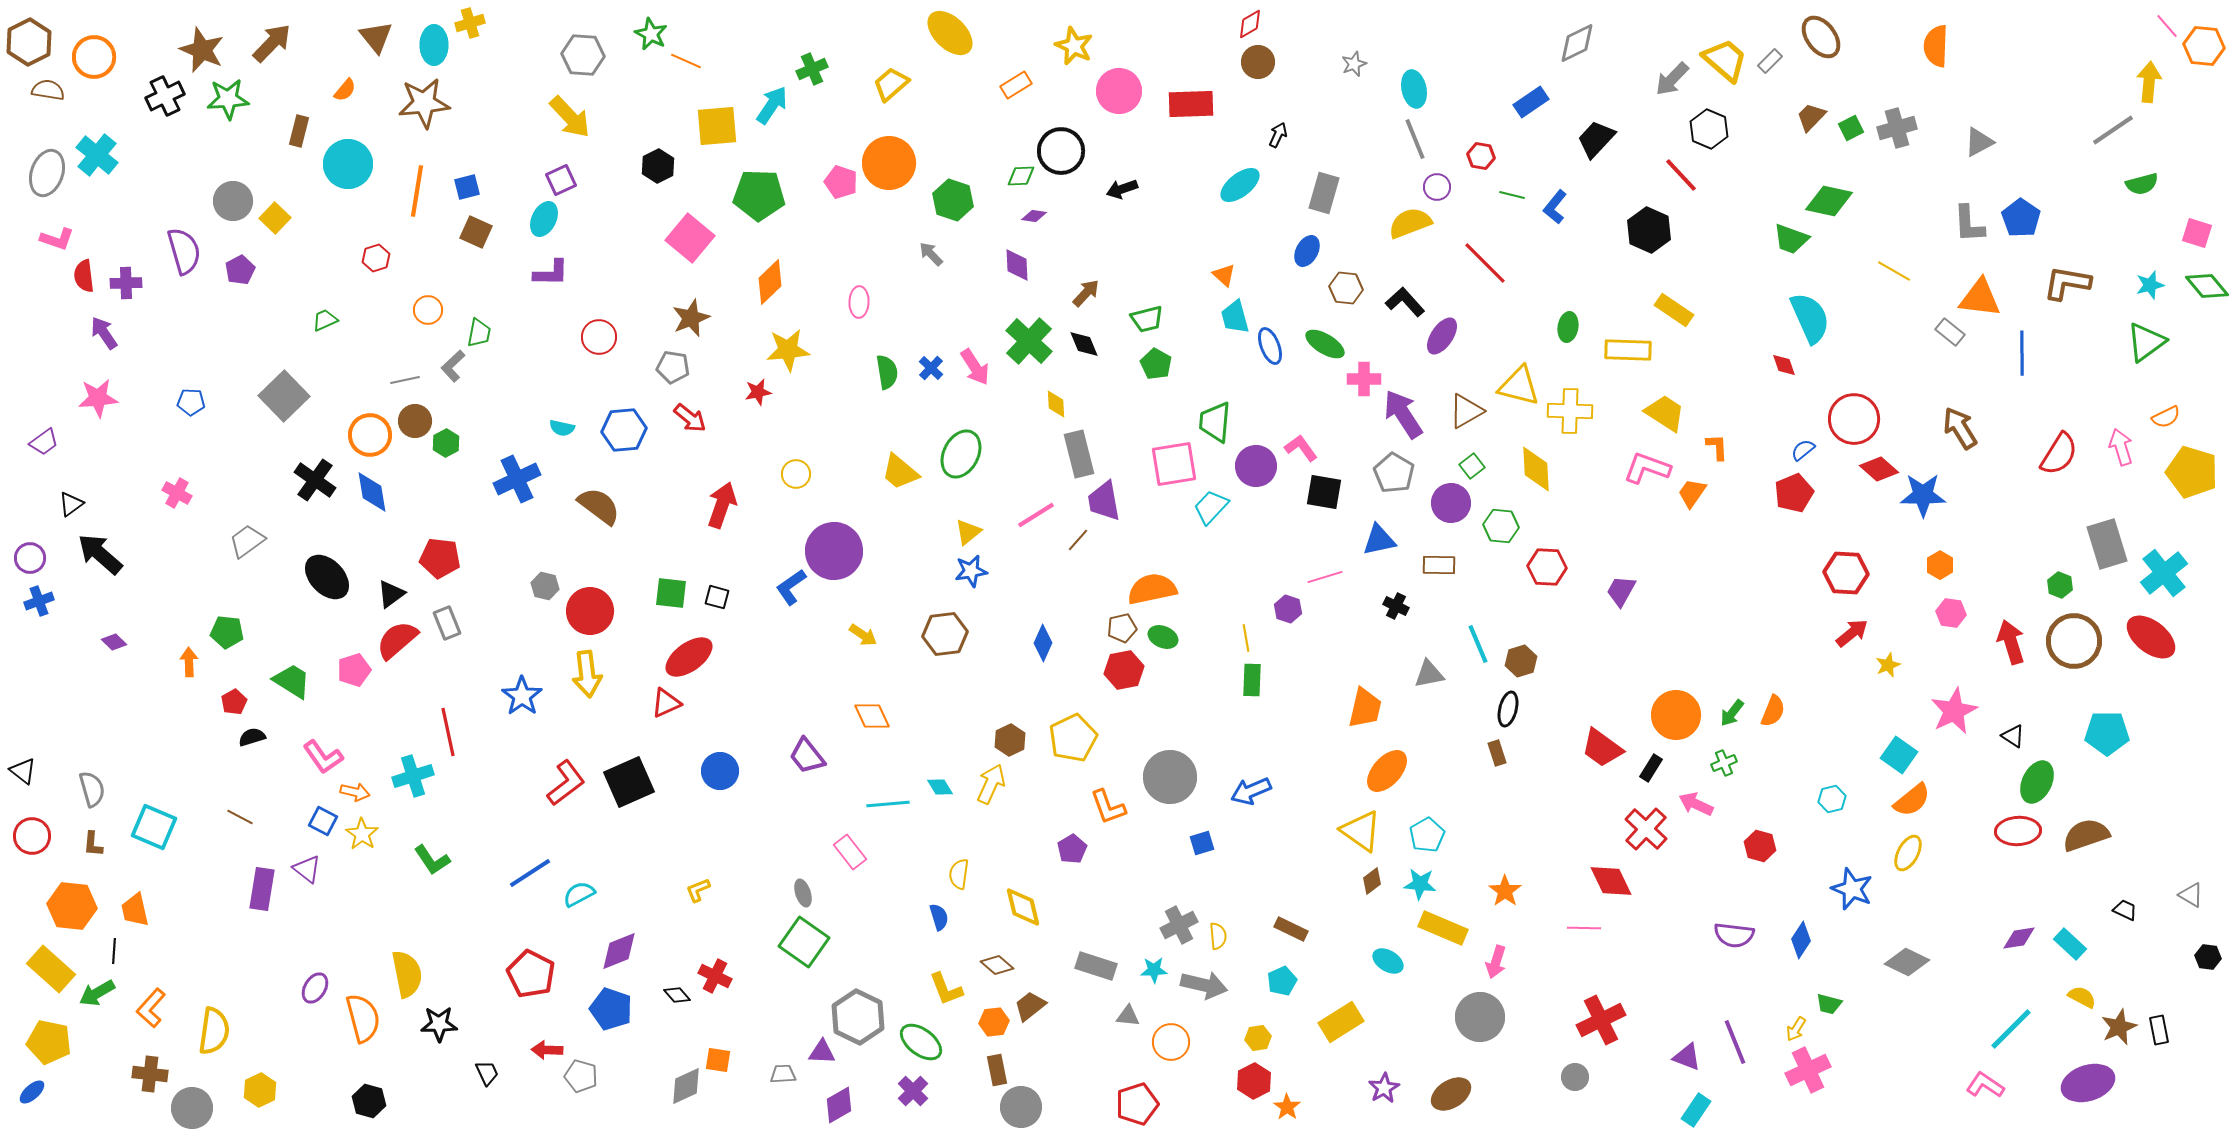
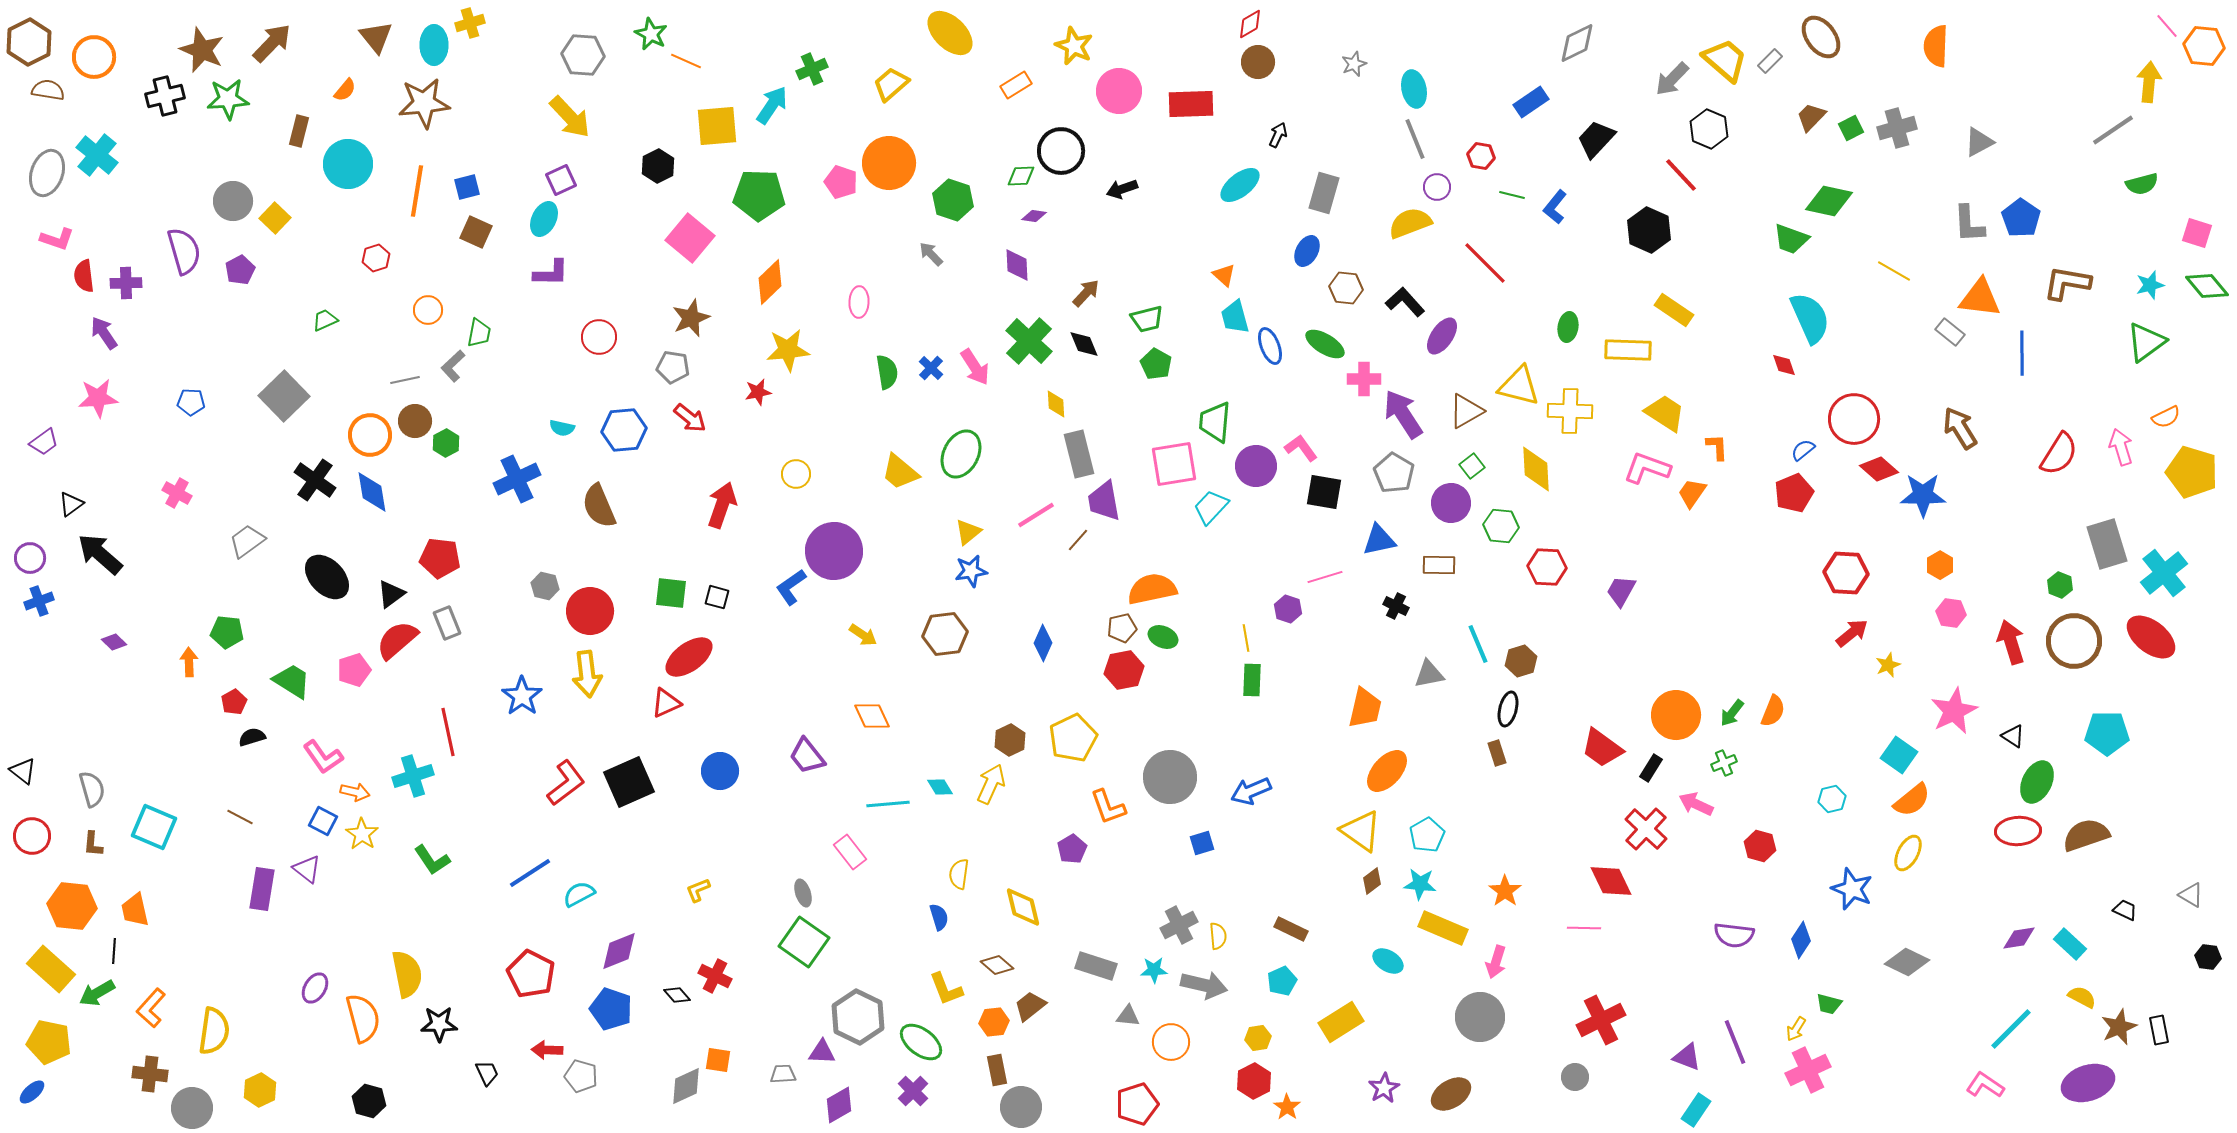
black cross at (165, 96): rotated 12 degrees clockwise
brown semicircle at (599, 506): rotated 150 degrees counterclockwise
